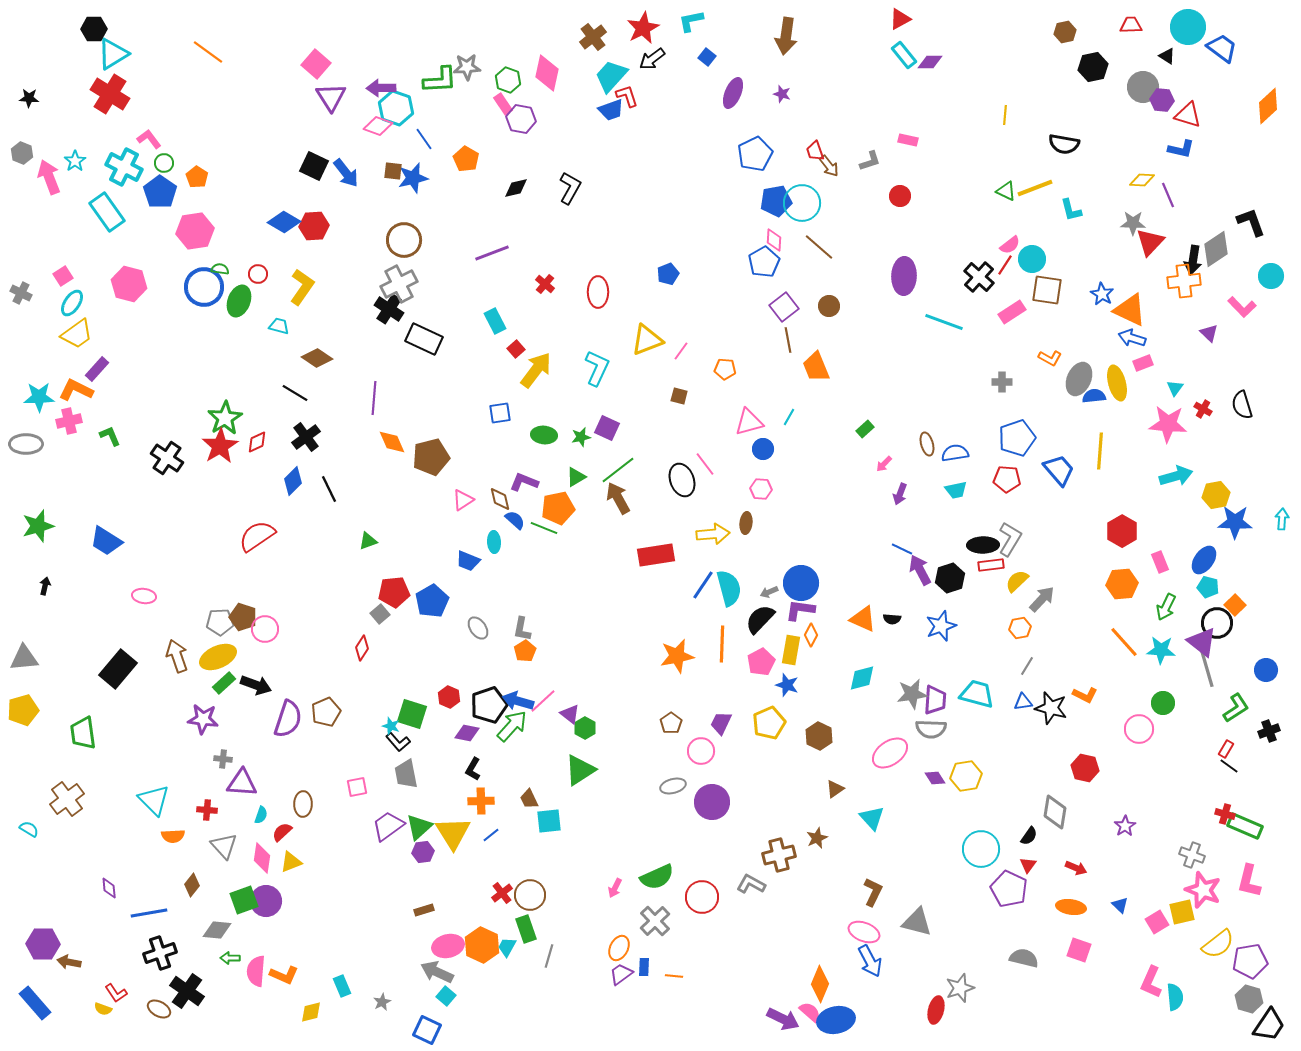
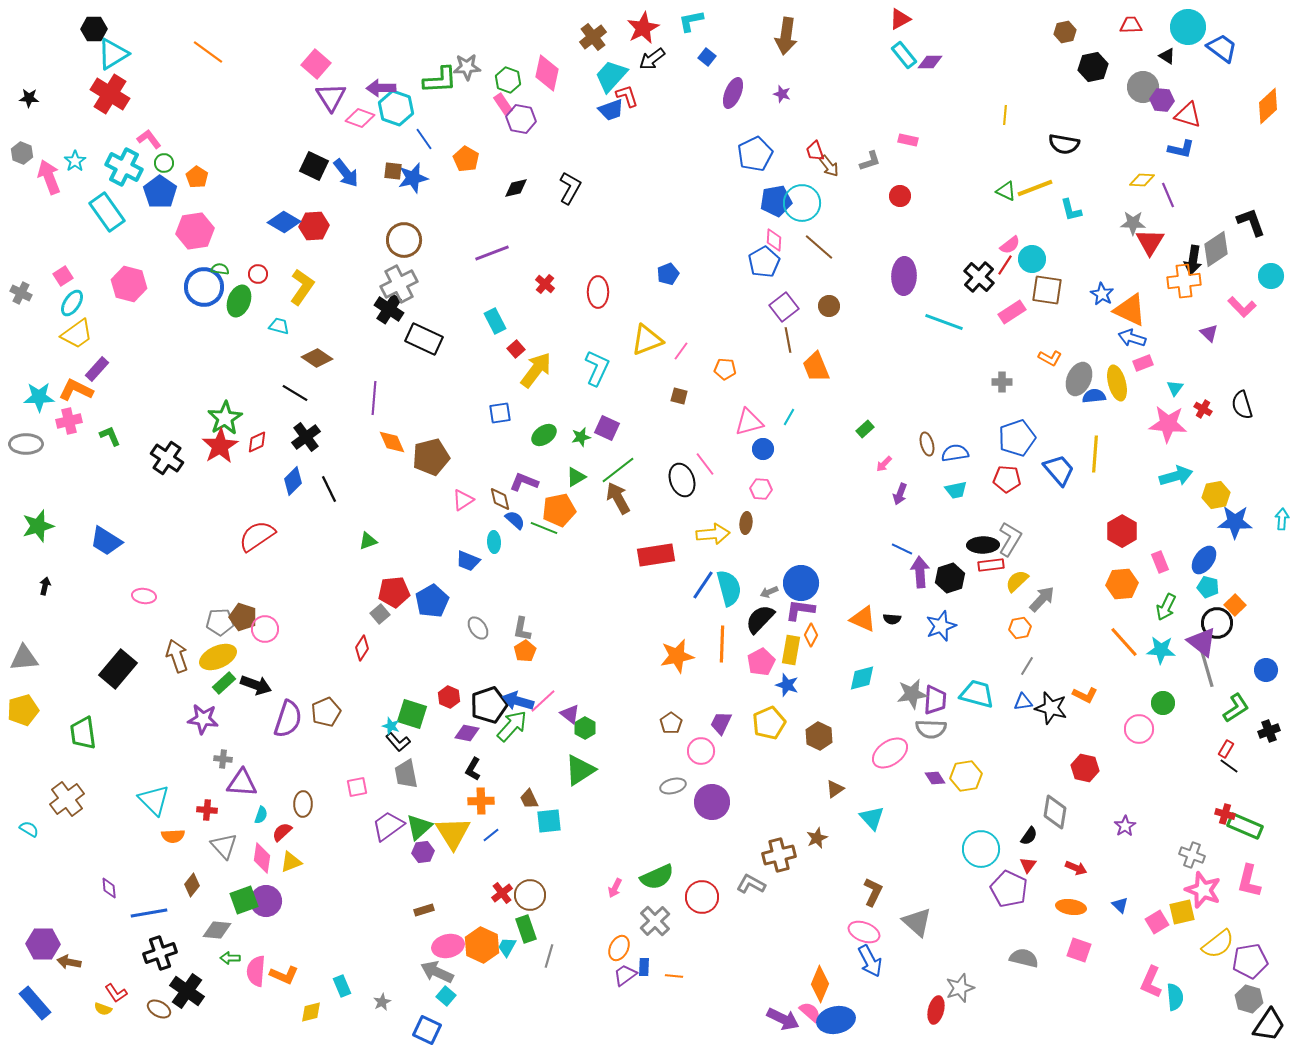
pink diamond at (378, 126): moved 18 px left, 8 px up
red triangle at (1150, 242): rotated 12 degrees counterclockwise
green ellipse at (544, 435): rotated 40 degrees counterclockwise
yellow line at (1100, 451): moved 5 px left, 3 px down
orange pentagon at (558, 508): moved 1 px right, 2 px down
purple arrow at (920, 570): moved 2 px down; rotated 24 degrees clockwise
gray triangle at (917, 922): rotated 28 degrees clockwise
purple trapezoid at (621, 974): moved 4 px right, 1 px down
